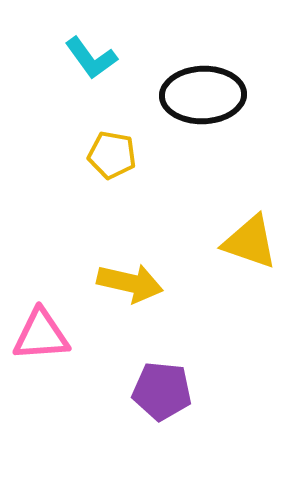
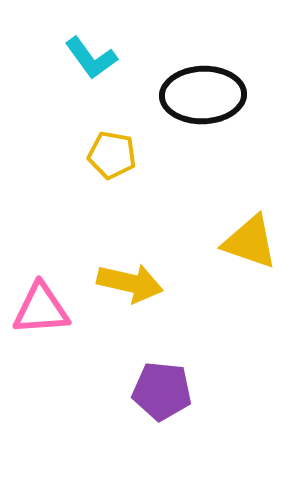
pink triangle: moved 26 px up
